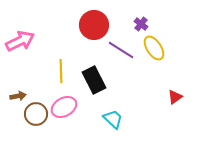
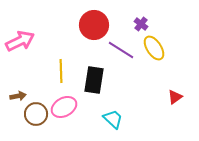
black rectangle: rotated 36 degrees clockwise
